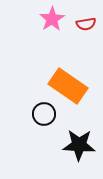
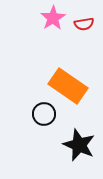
pink star: moved 1 px right, 1 px up
red semicircle: moved 2 px left
black star: rotated 20 degrees clockwise
